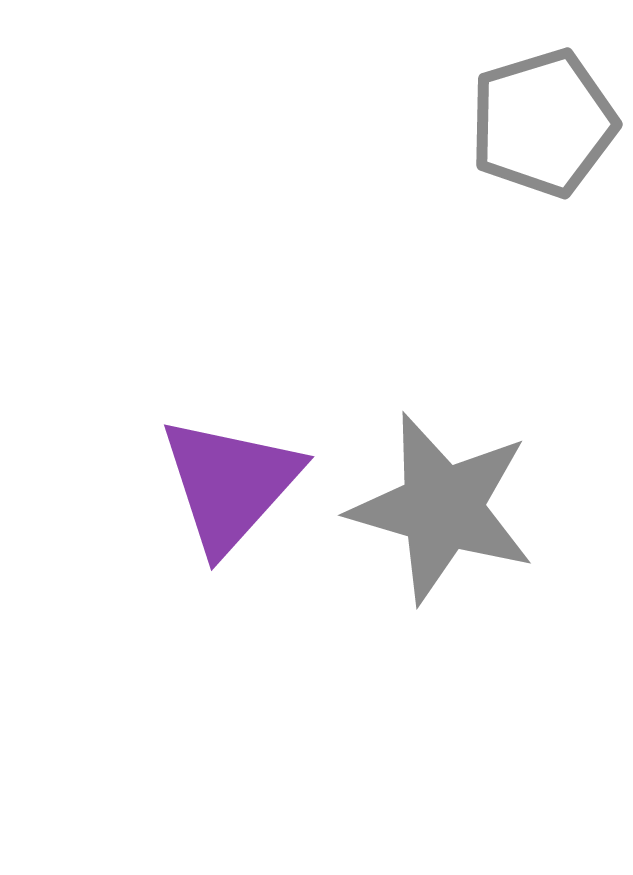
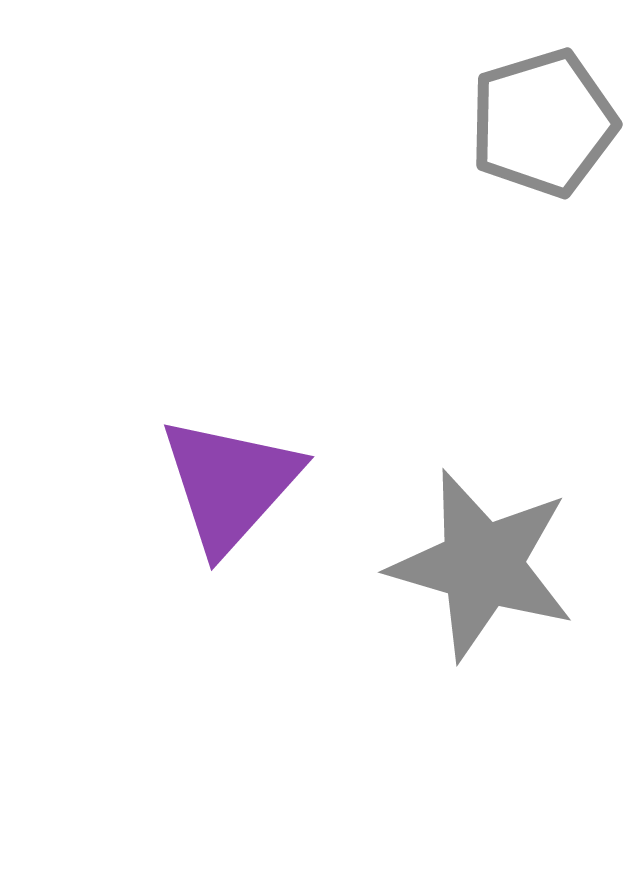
gray star: moved 40 px right, 57 px down
